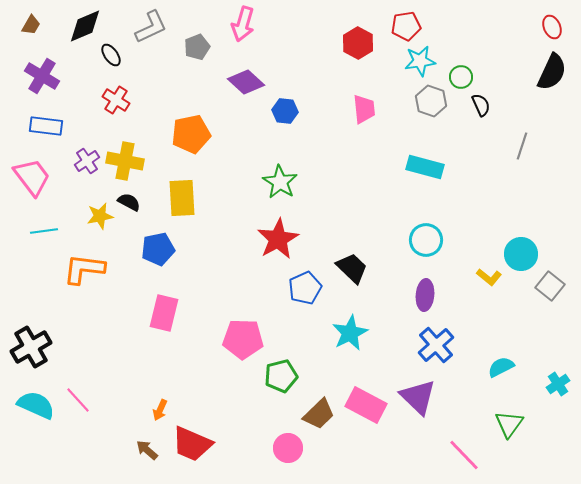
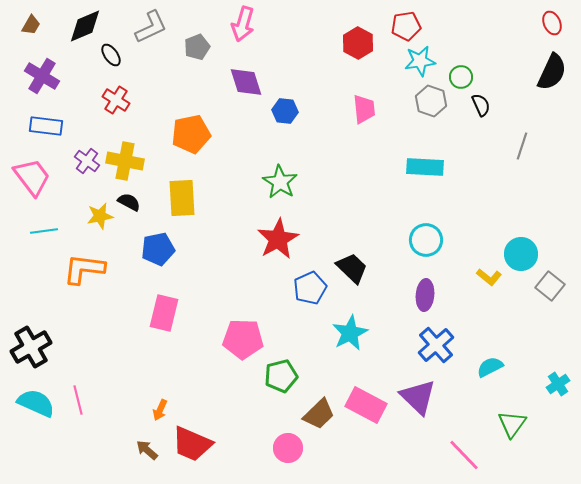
red ellipse at (552, 27): moved 4 px up
purple diamond at (246, 82): rotated 30 degrees clockwise
purple cross at (87, 161): rotated 20 degrees counterclockwise
cyan rectangle at (425, 167): rotated 12 degrees counterclockwise
blue pentagon at (305, 288): moved 5 px right
cyan semicircle at (501, 367): moved 11 px left
pink line at (78, 400): rotated 28 degrees clockwise
cyan semicircle at (36, 405): moved 2 px up
green triangle at (509, 424): moved 3 px right
